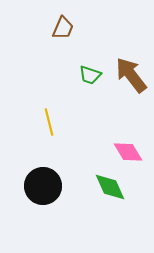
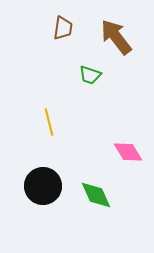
brown trapezoid: rotated 15 degrees counterclockwise
brown arrow: moved 15 px left, 38 px up
green diamond: moved 14 px left, 8 px down
